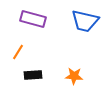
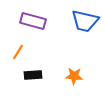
purple rectangle: moved 2 px down
